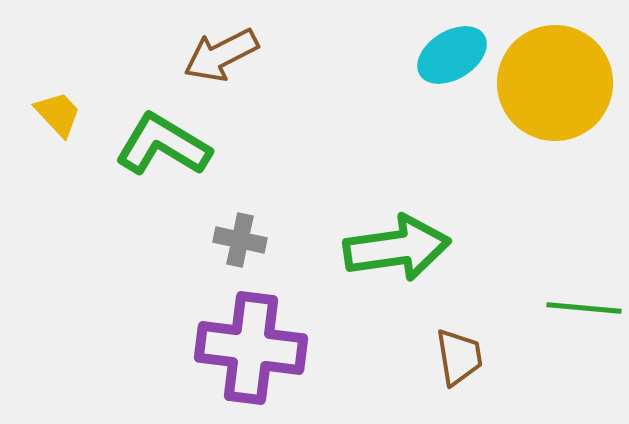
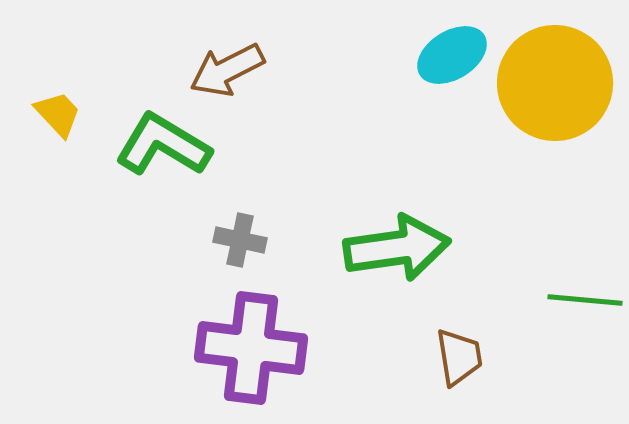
brown arrow: moved 6 px right, 15 px down
green line: moved 1 px right, 8 px up
